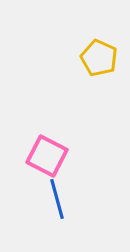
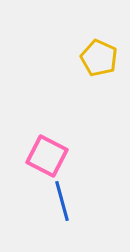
blue line: moved 5 px right, 2 px down
